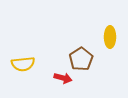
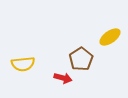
yellow ellipse: rotated 55 degrees clockwise
